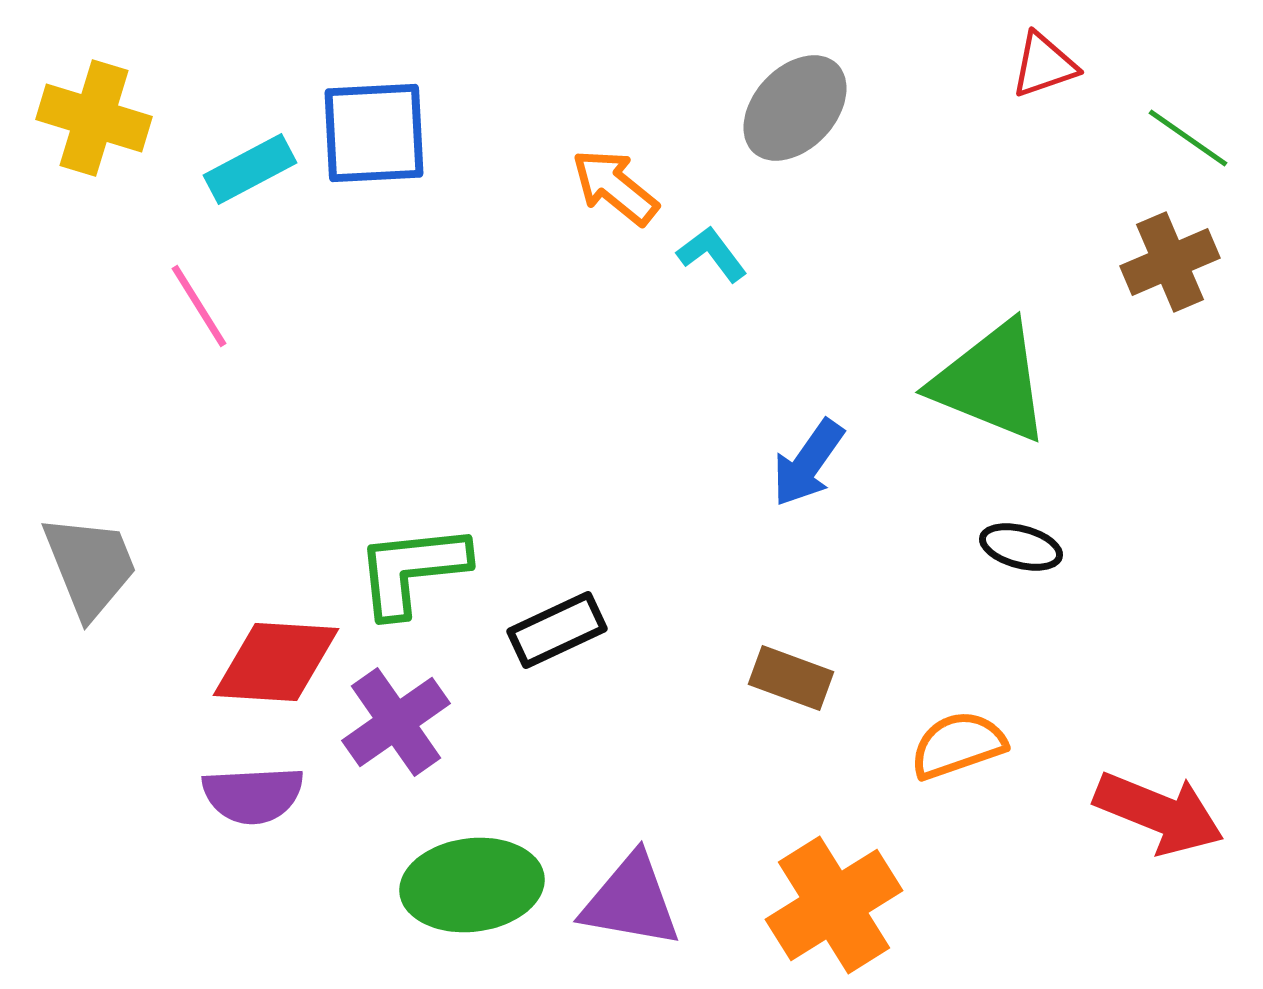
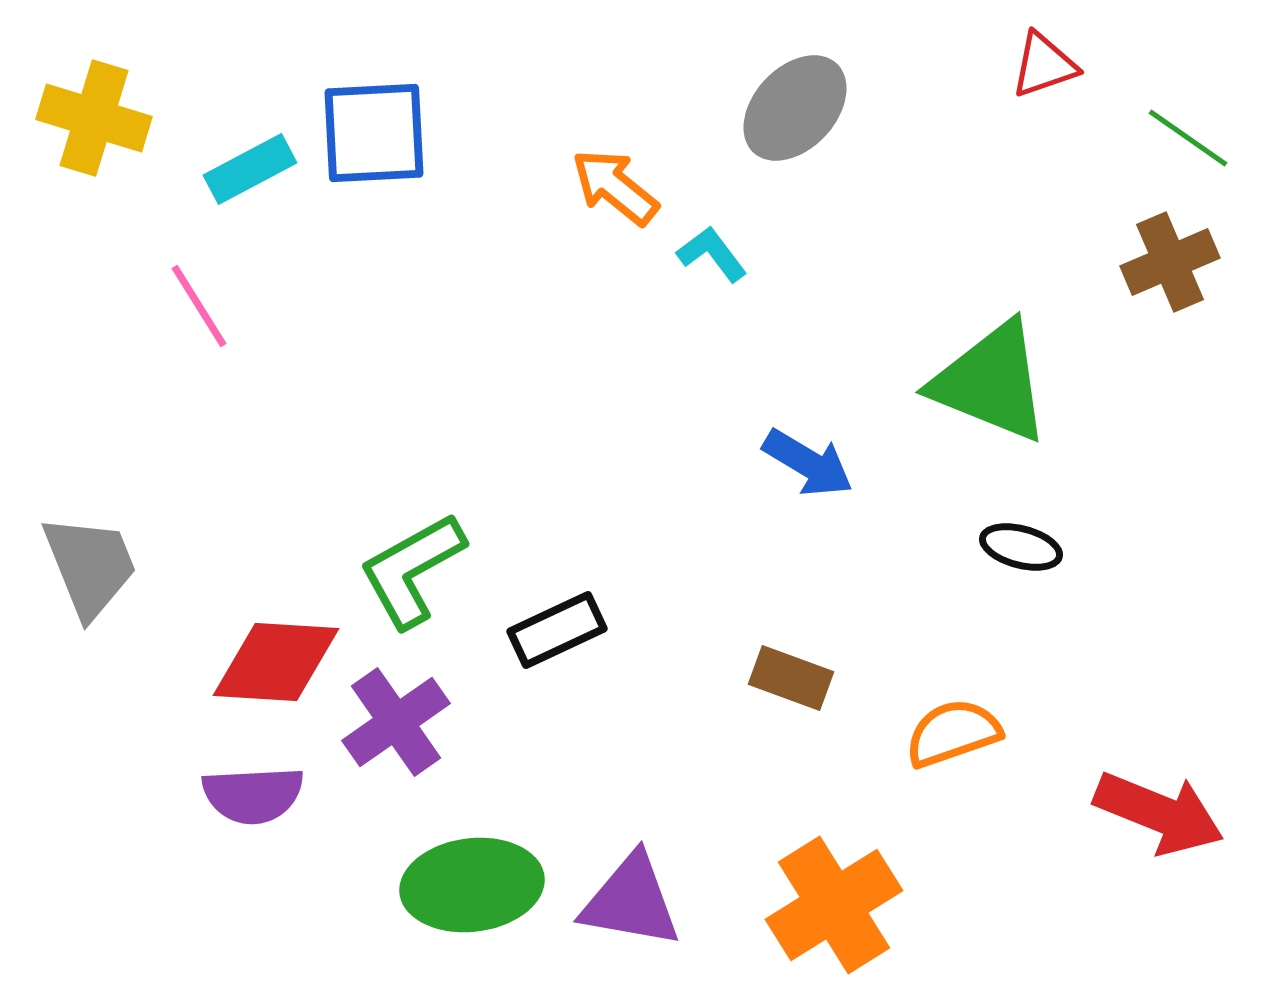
blue arrow: rotated 94 degrees counterclockwise
green L-shape: rotated 23 degrees counterclockwise
orange semicircle: moved 5 px left, 12 px up
